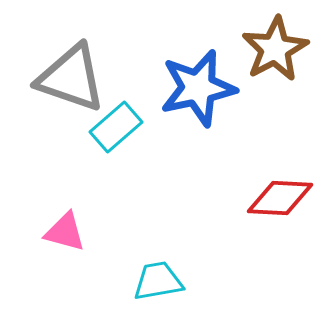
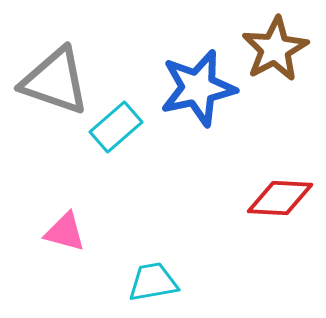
gray triangle: moved 16 px left, 3 px down
cyan trapezoid: moved 5 px left, 1 px down
